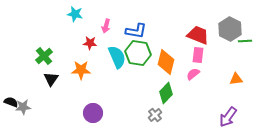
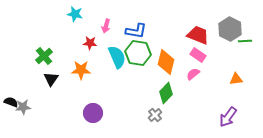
pink rectangle: rotated 63 degrees counterclockwise
